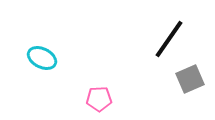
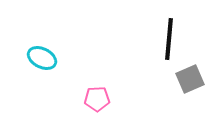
black line: rotated 30 degrees counterclockwise
pink pentagon: moved 2 px left
